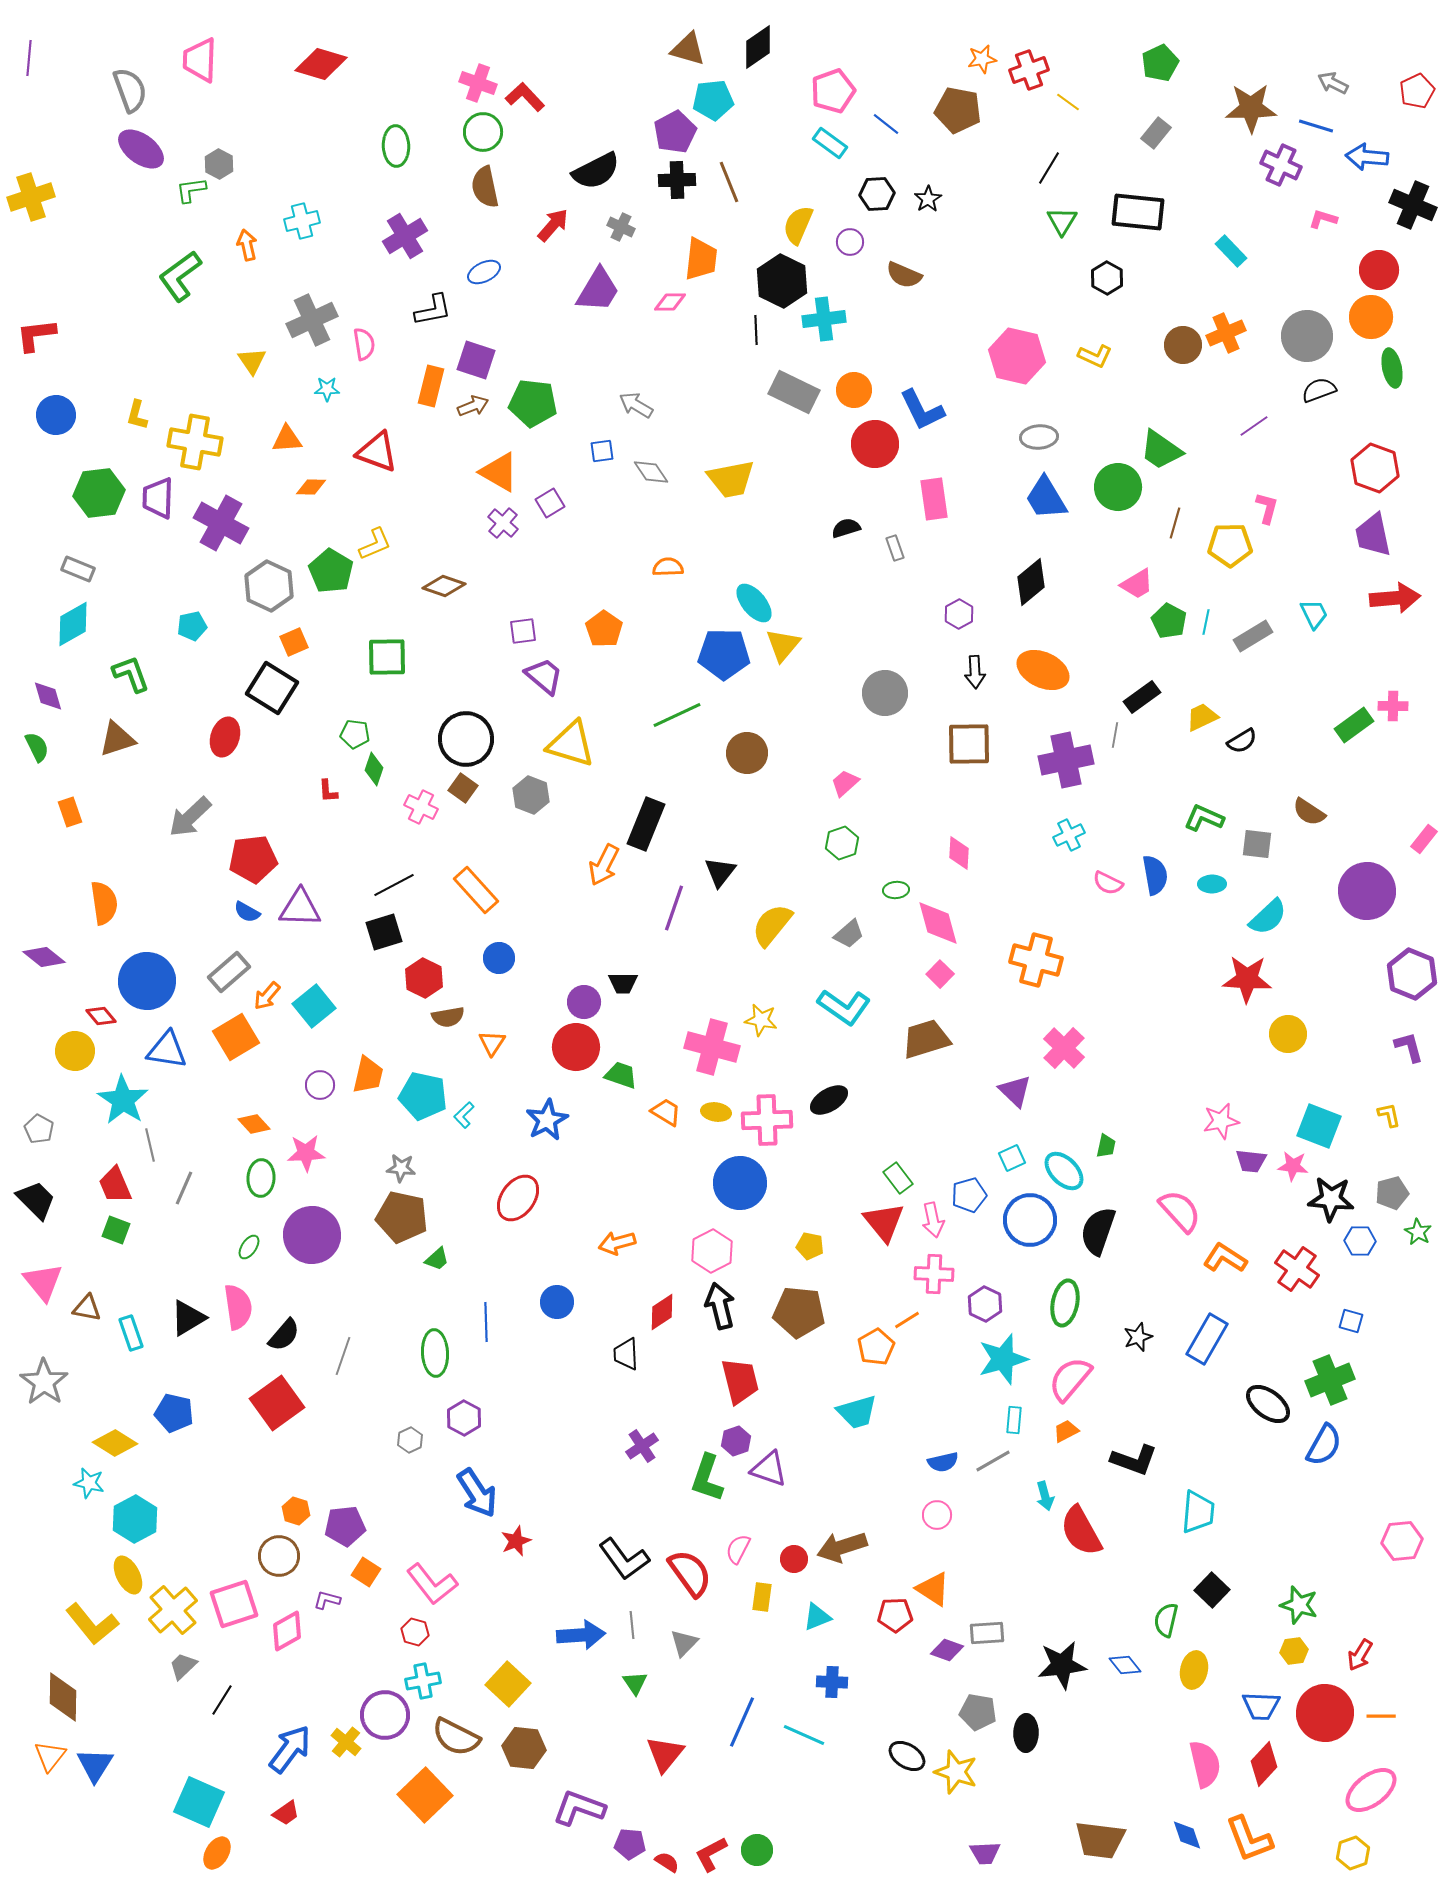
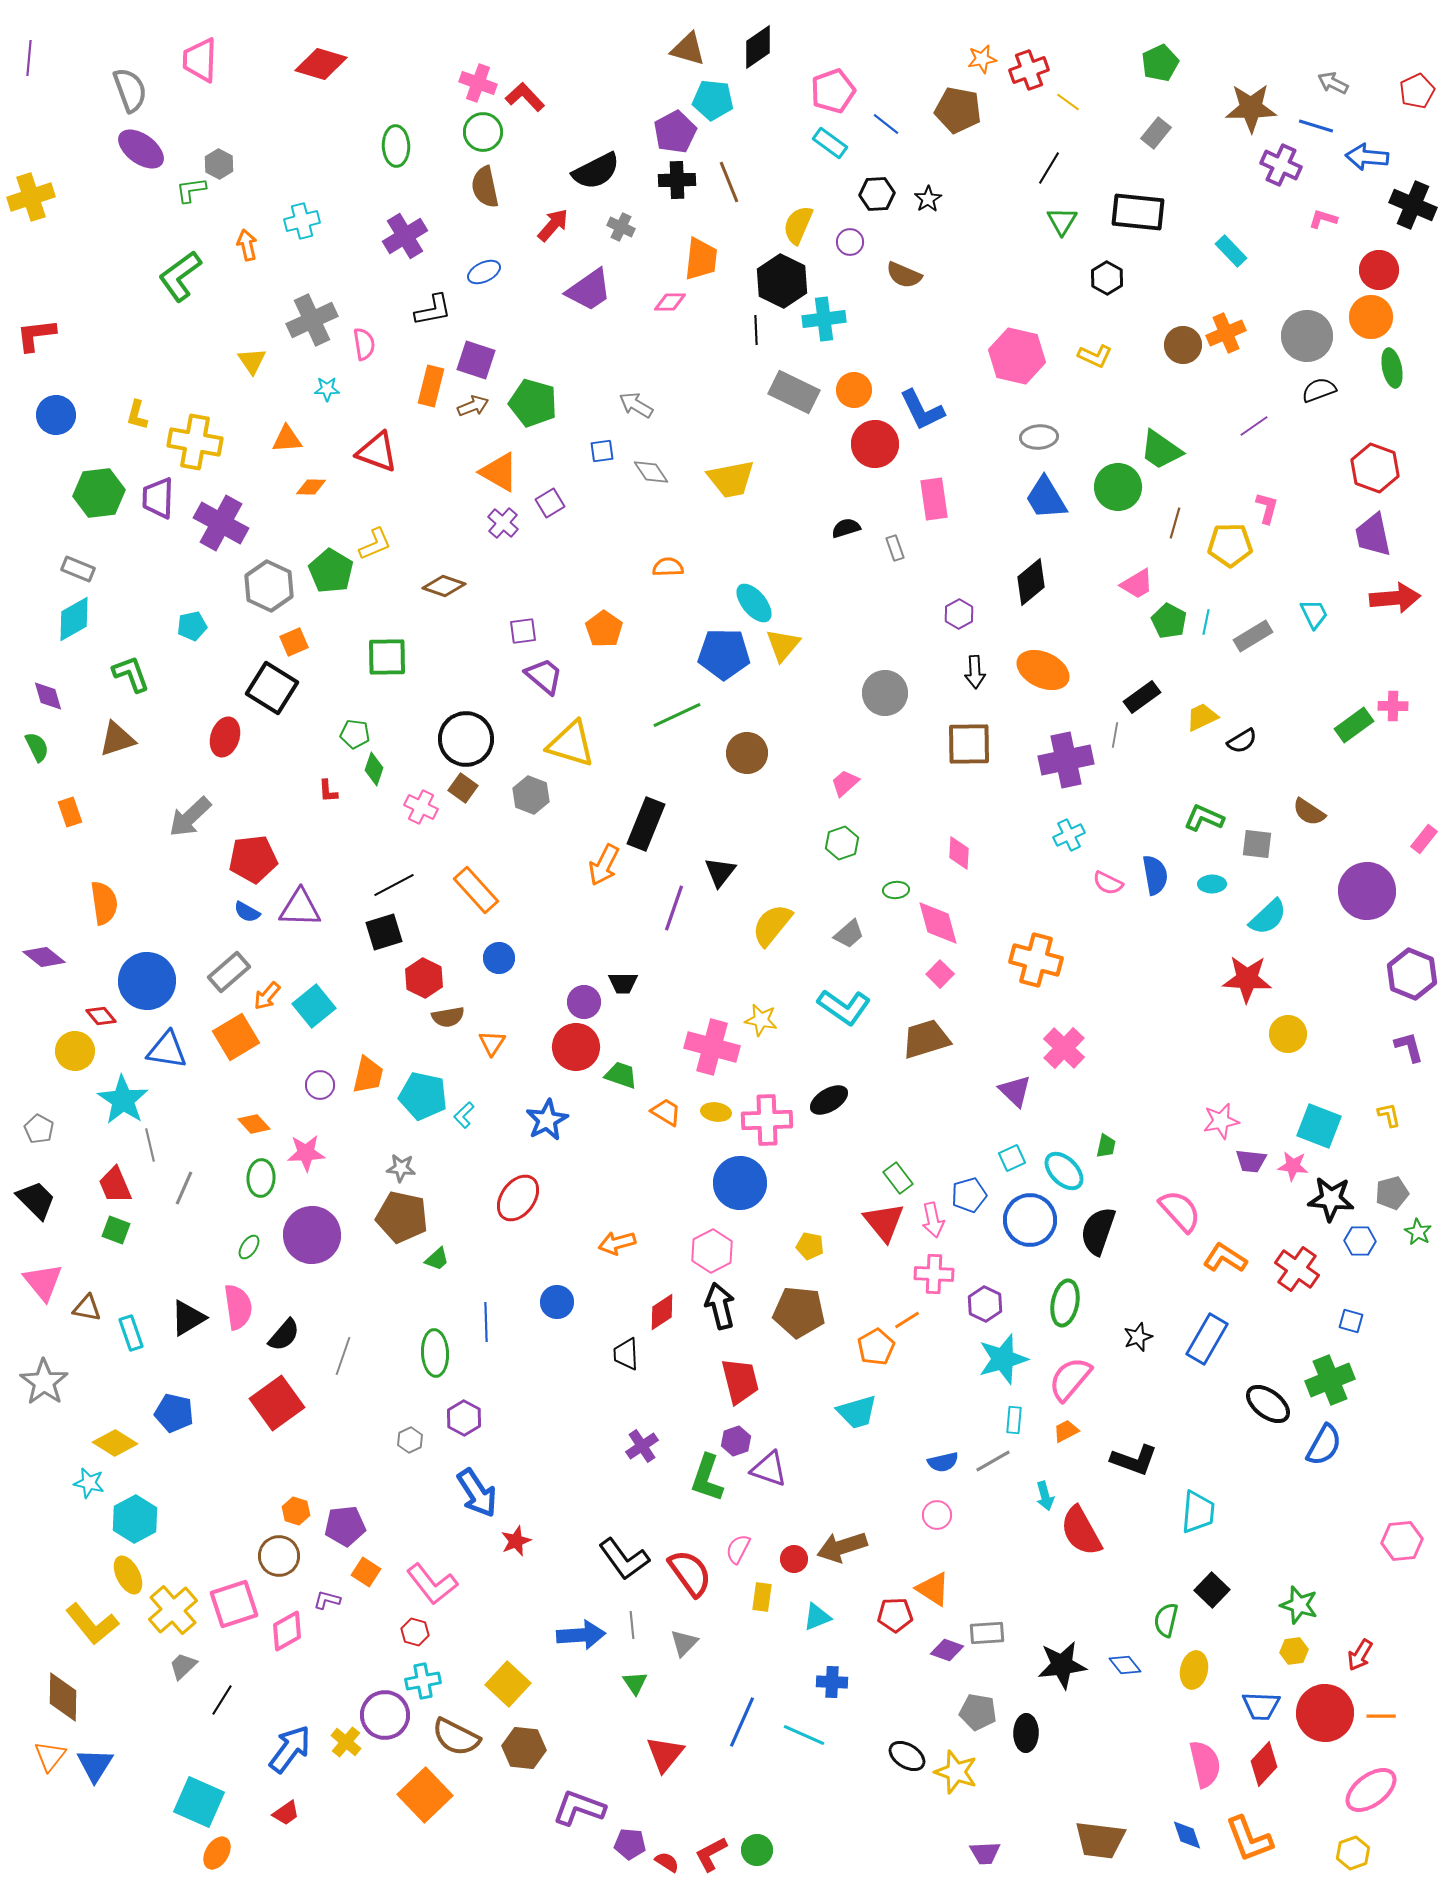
cyan pentagon at (713, 100): rotated 12 degrees clockwise
purple trapezoid at (598, 290): moved 9 px left; rotated 24 degrees clockwise
green pentagon at (533, 403): rotated 9 degrees clockwise
cyan diamond at (73, 624): moved 1 px right, 5 px up
